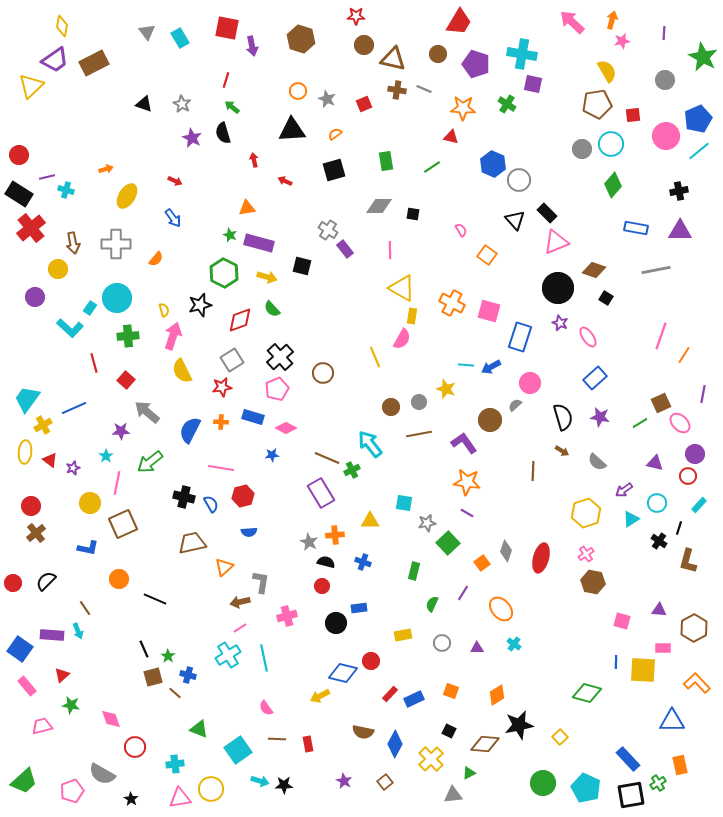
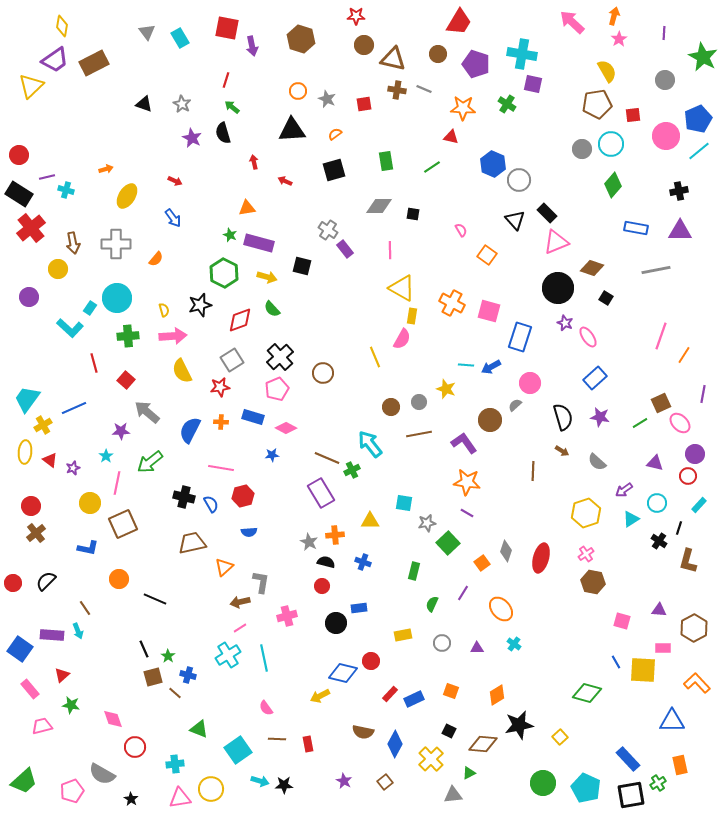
orange arrow at (612, 20): moved 2 px right, 4 px up
pink star at (622, 41): moved 3 px left, 2 px up; rotated 21 degrees counterclockwise
red square at (364, 104): rotated 14 degrees clockwise
red arrow at (254, 160): moved 2 px down
brown diamond at (594, 270): moved 2 px left, 2 px up
purple circle at (35, 297): moved 6 px left
purple star at (560, 323): moved 5 px right
pink arrow at (173, 336): rotated 68 degrees clockwise
red star at (222, 387): moved 2 px left
blue line at (616, 662): rotated 32 degrees counterclockwise
pink rectangle at (27, 686): moved 3 px right, 3 px down
pink diamond at (111, 719): moved 2 px right
brown diamond at (485, 744): moved 2 px left
